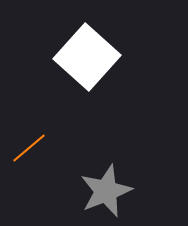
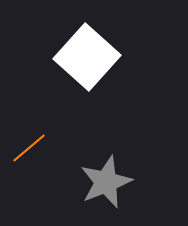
gray star: moved 9 px up
